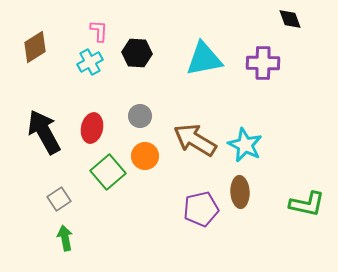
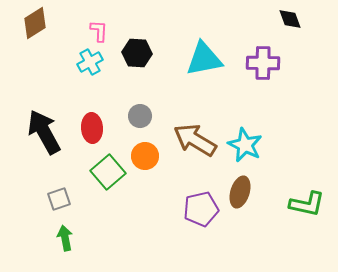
brown diamond: moved 24 px up
red ellipse: rotated 16 degrees counterclockwise
brown ellipse: rotated 20 degrees clockwise
gray square: rotated 15 degrees clockwise
